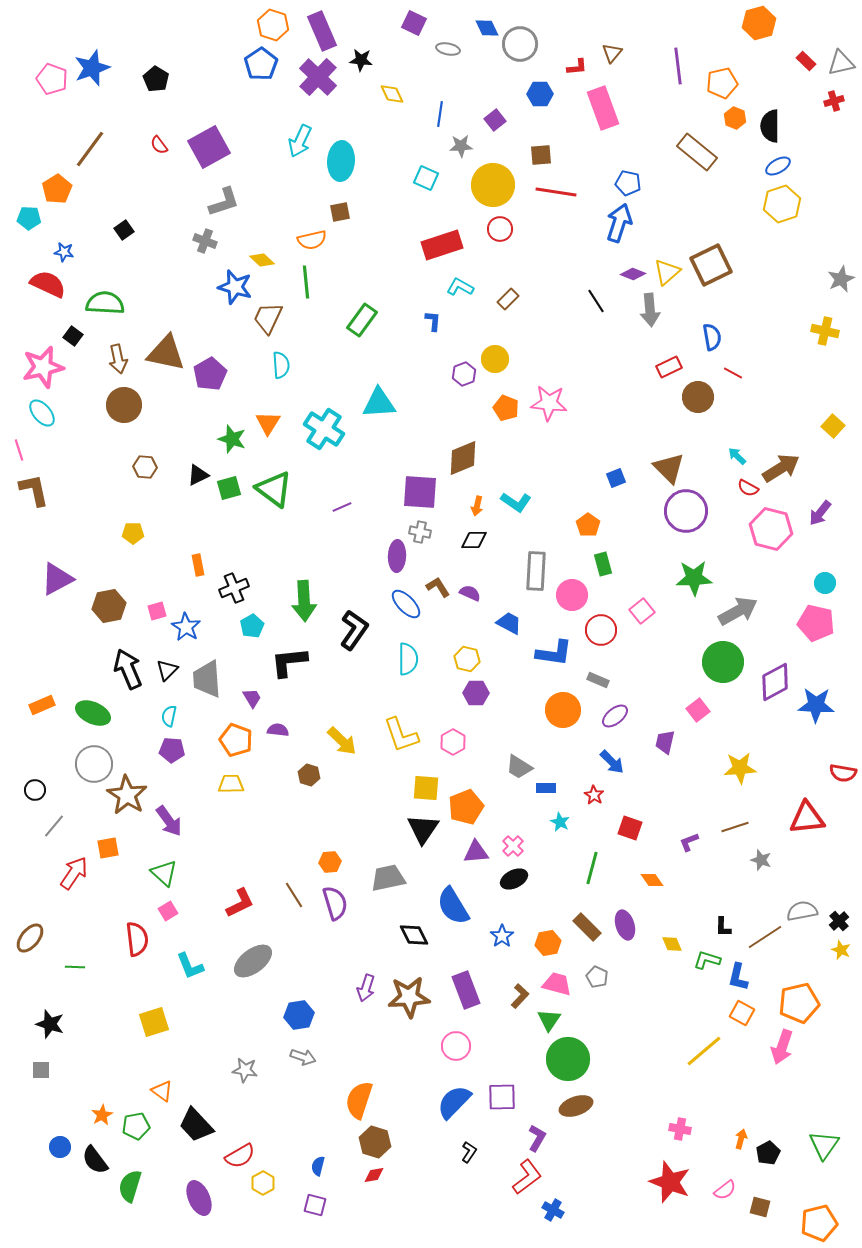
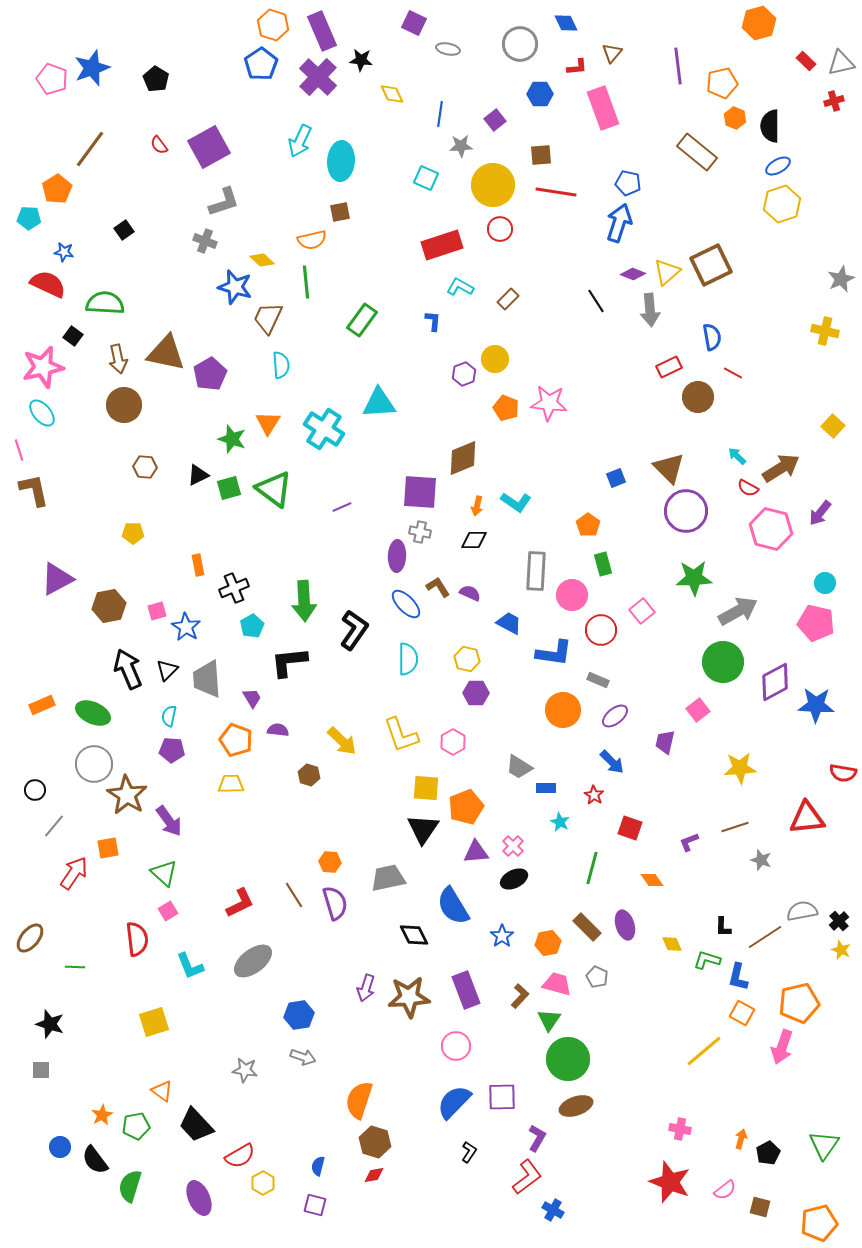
blue diamond at (487, 28): moved 79 px right, 5 px up
orange hexagon at (330, 862): rotated 10 degrees clockwise
